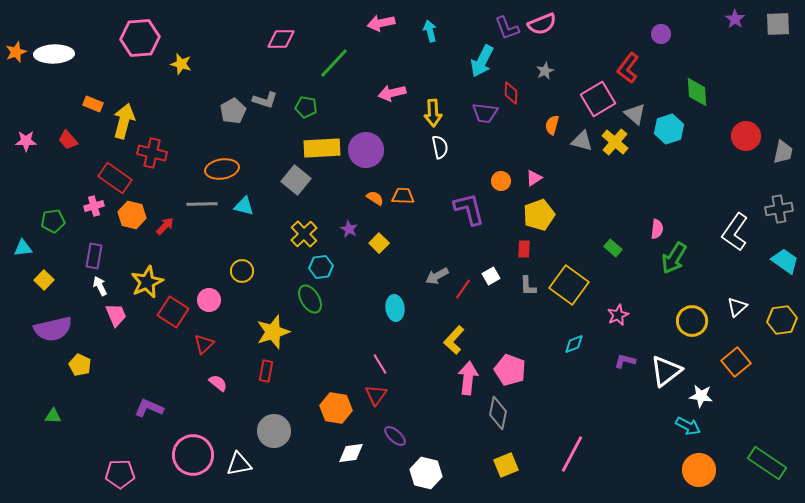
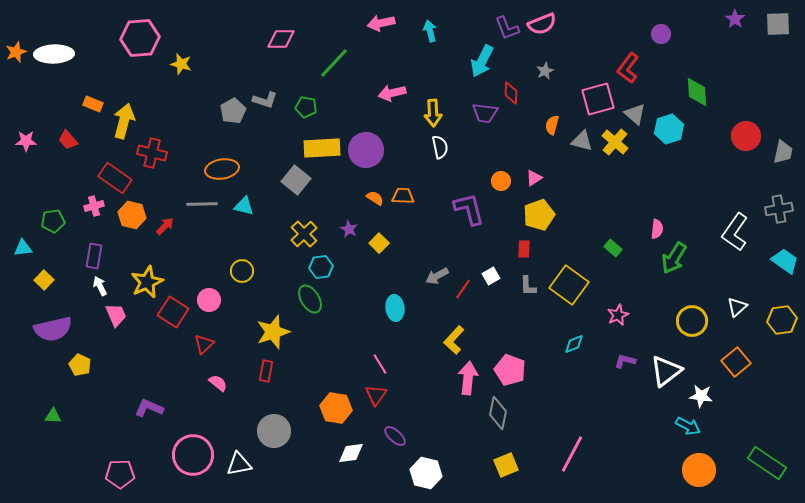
pink square at (598, 99): rotated 16 degrees clockwise
